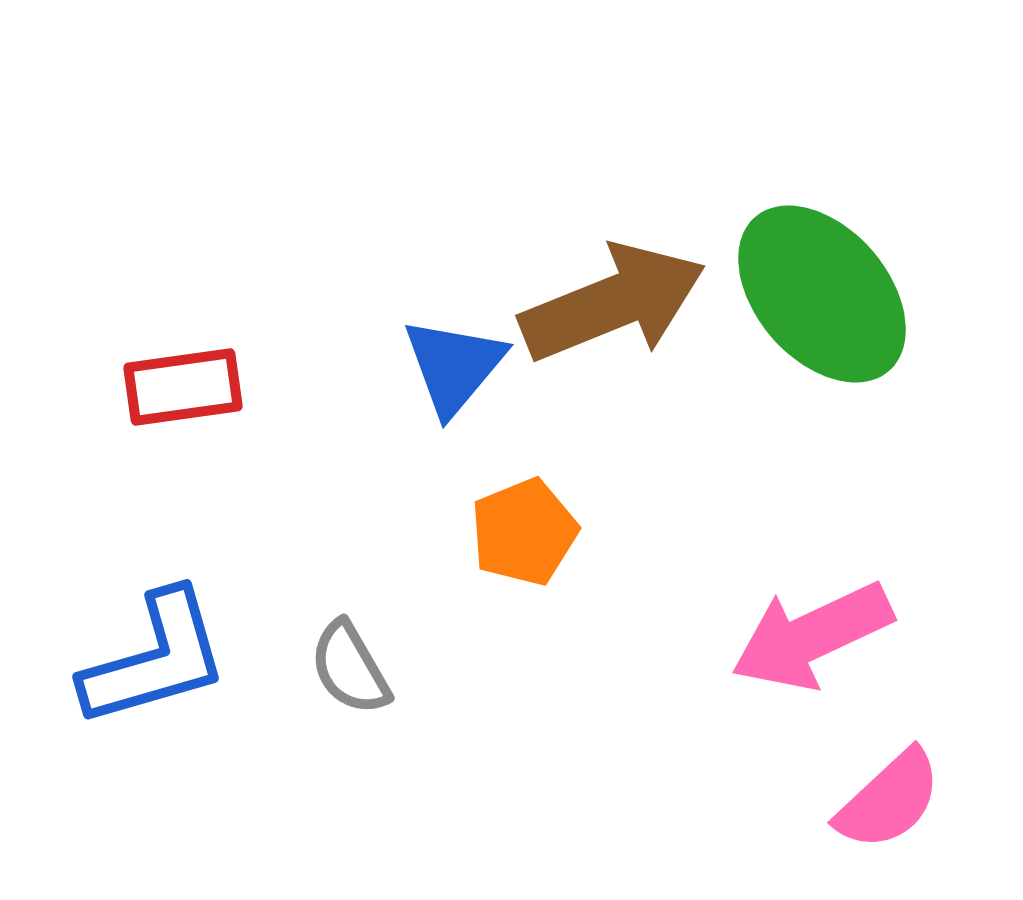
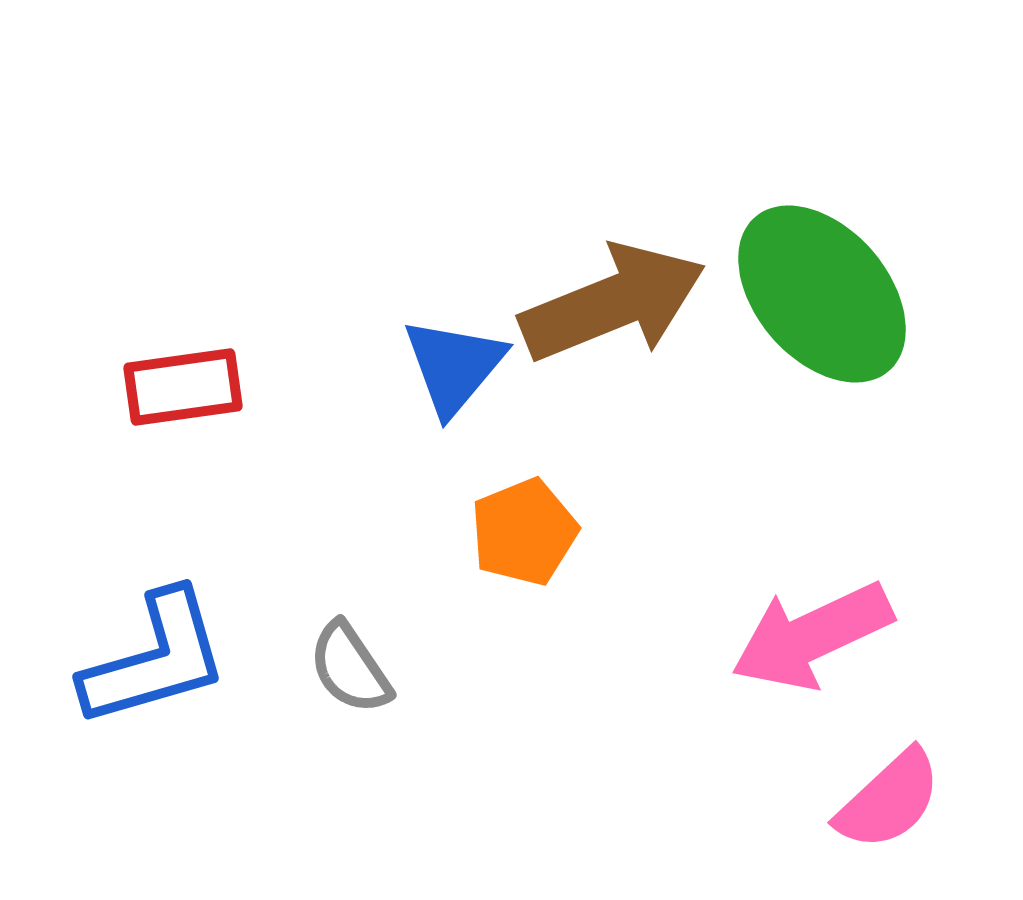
gray semicircle: rotated 4 degrees counterclockwise
